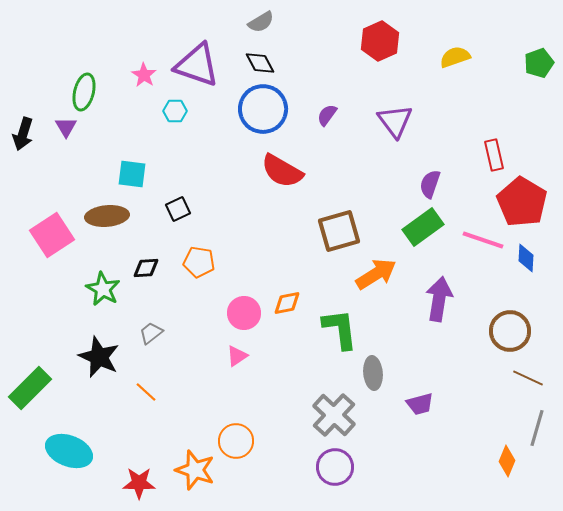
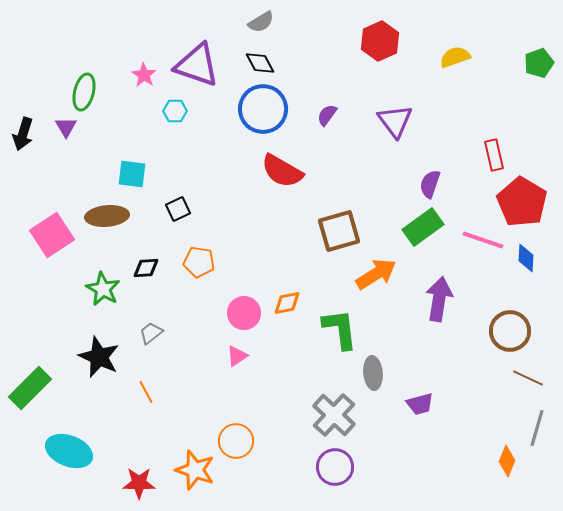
orange line at (146, 392): rotated 20 degrees clockwise
